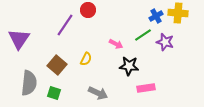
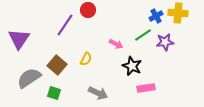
purple star: rotated 24 degrees counterclockwise
black star: moved 3 px right; rotated 18 degrees clockwise
gray semicircle: moved 5 px up; rotated 130 degrees counterclockwise
